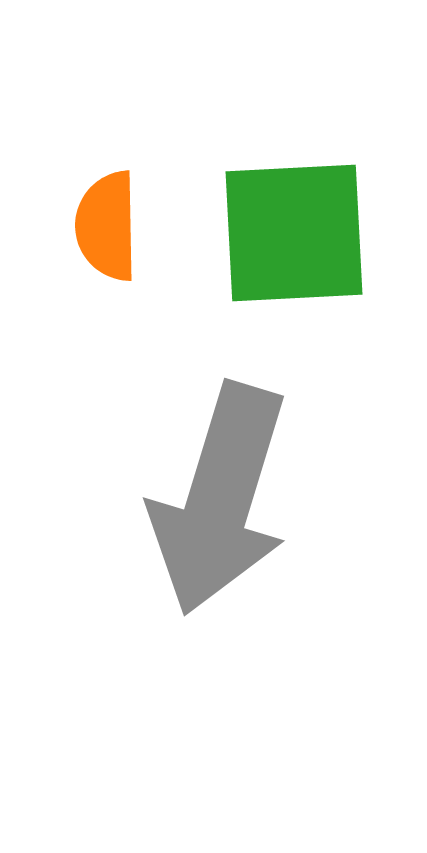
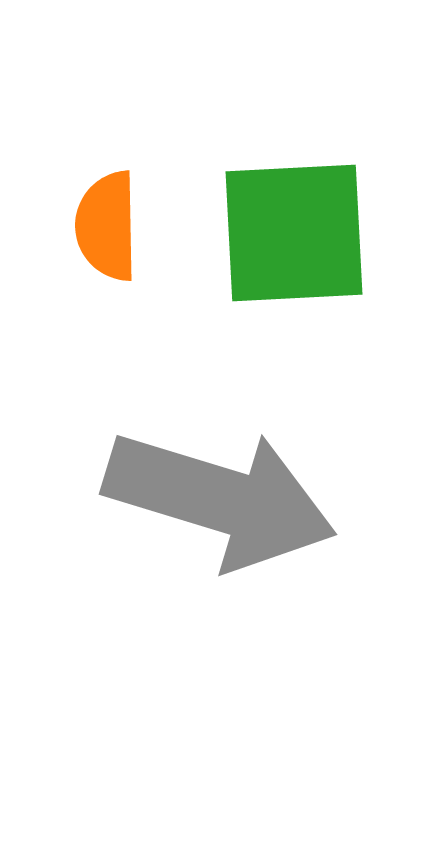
gray arrow: rotated 90 degrees counterclockwise
